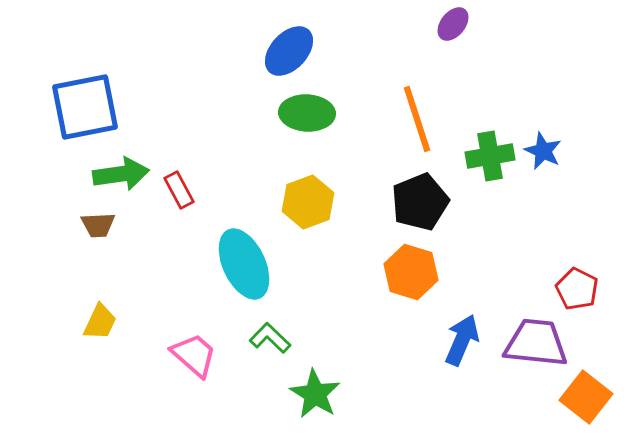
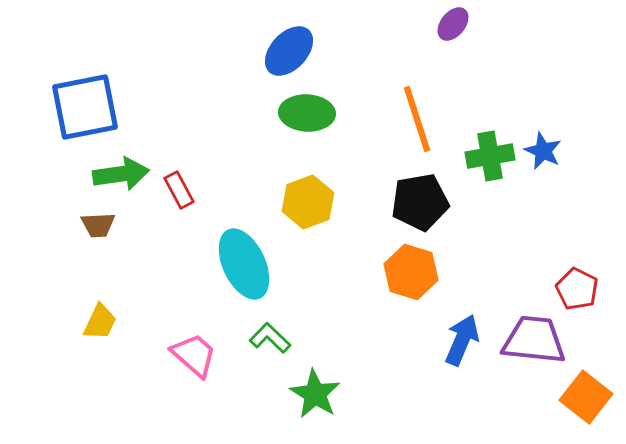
black pentagon: rotated 12 degrees clockwise
purple trapezoid: moved 2 px left, 3 px up
